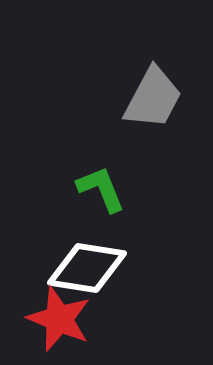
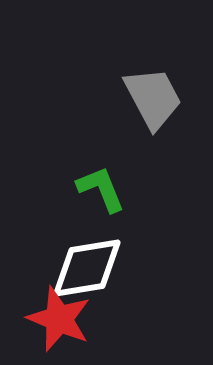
gray trapezoid: rotated 56 degrees counterclockwise
white diamond: rotated 18 degrees counterclockwise
